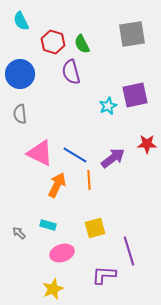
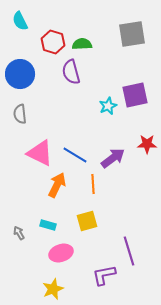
cyan semicircle: moved 1 px left
green semicircle: rotated 114 degrees clockwise
orange line: moved 4 px right, 4 px down
yellow square: moved 8 px left, 7 px up
gray arrow: rotated 16 degrees clockwise
pink ellipse: moved 1 px left
purple L-shape: rotated 15 degrees counterclockwise
